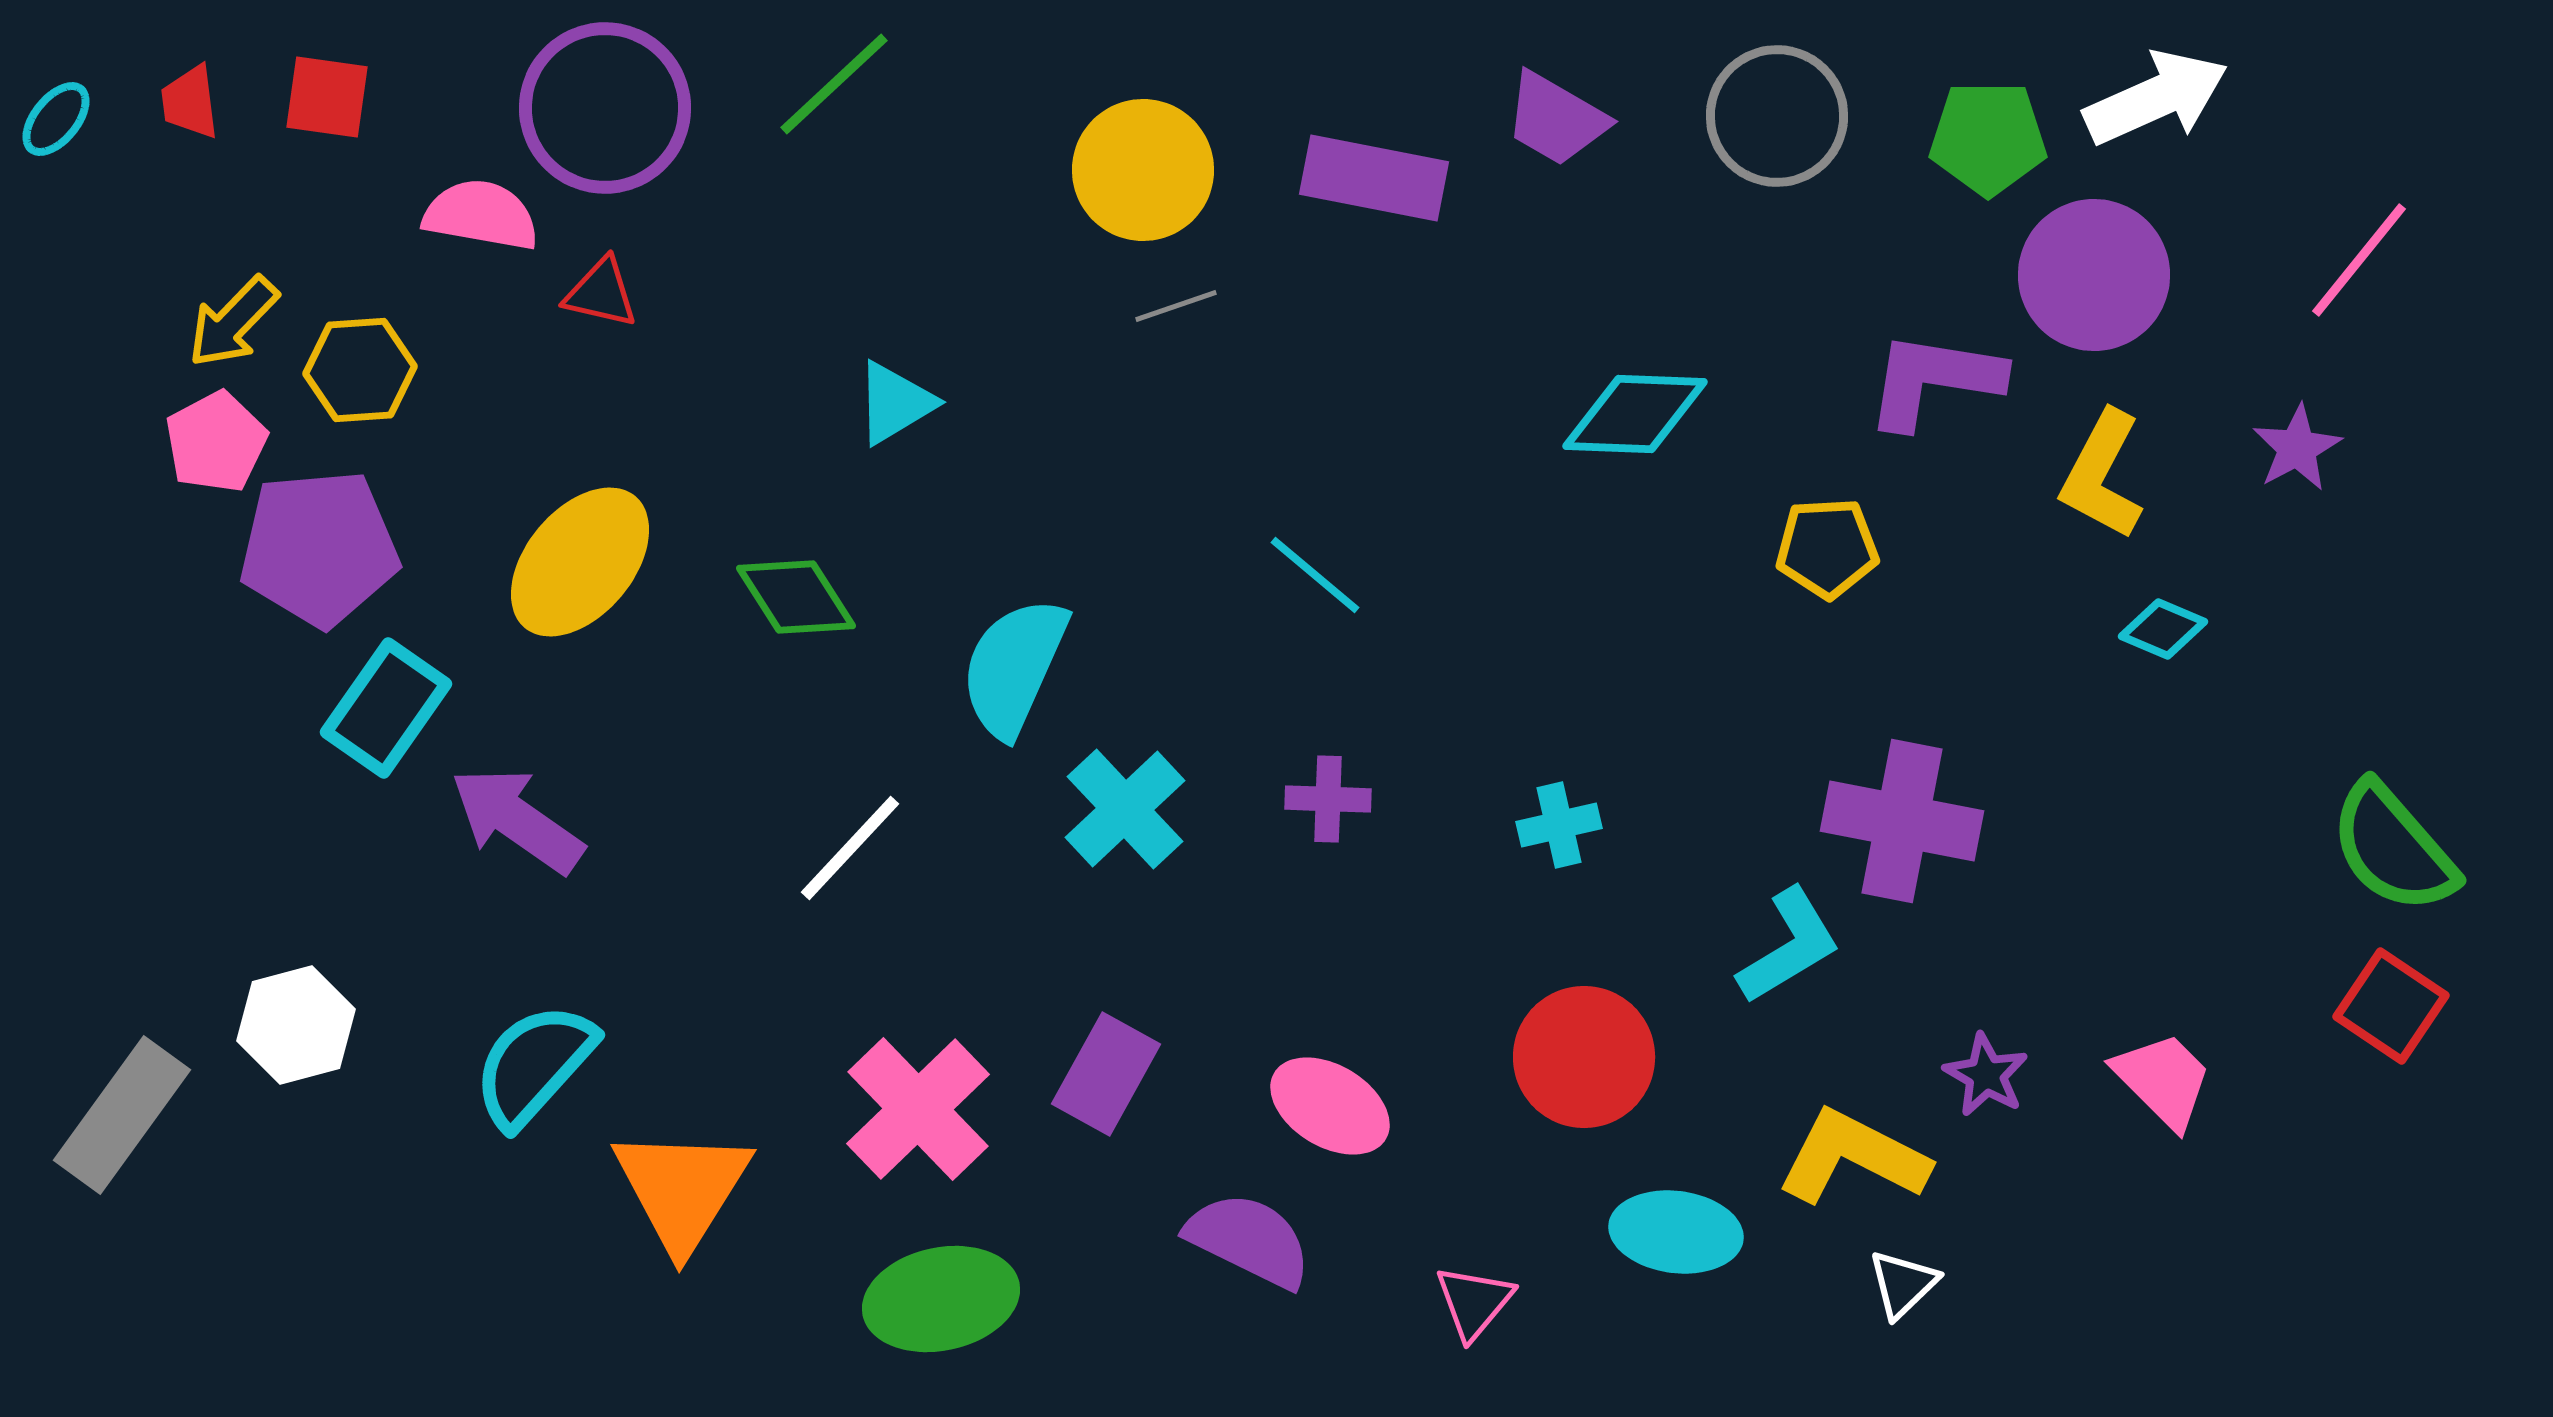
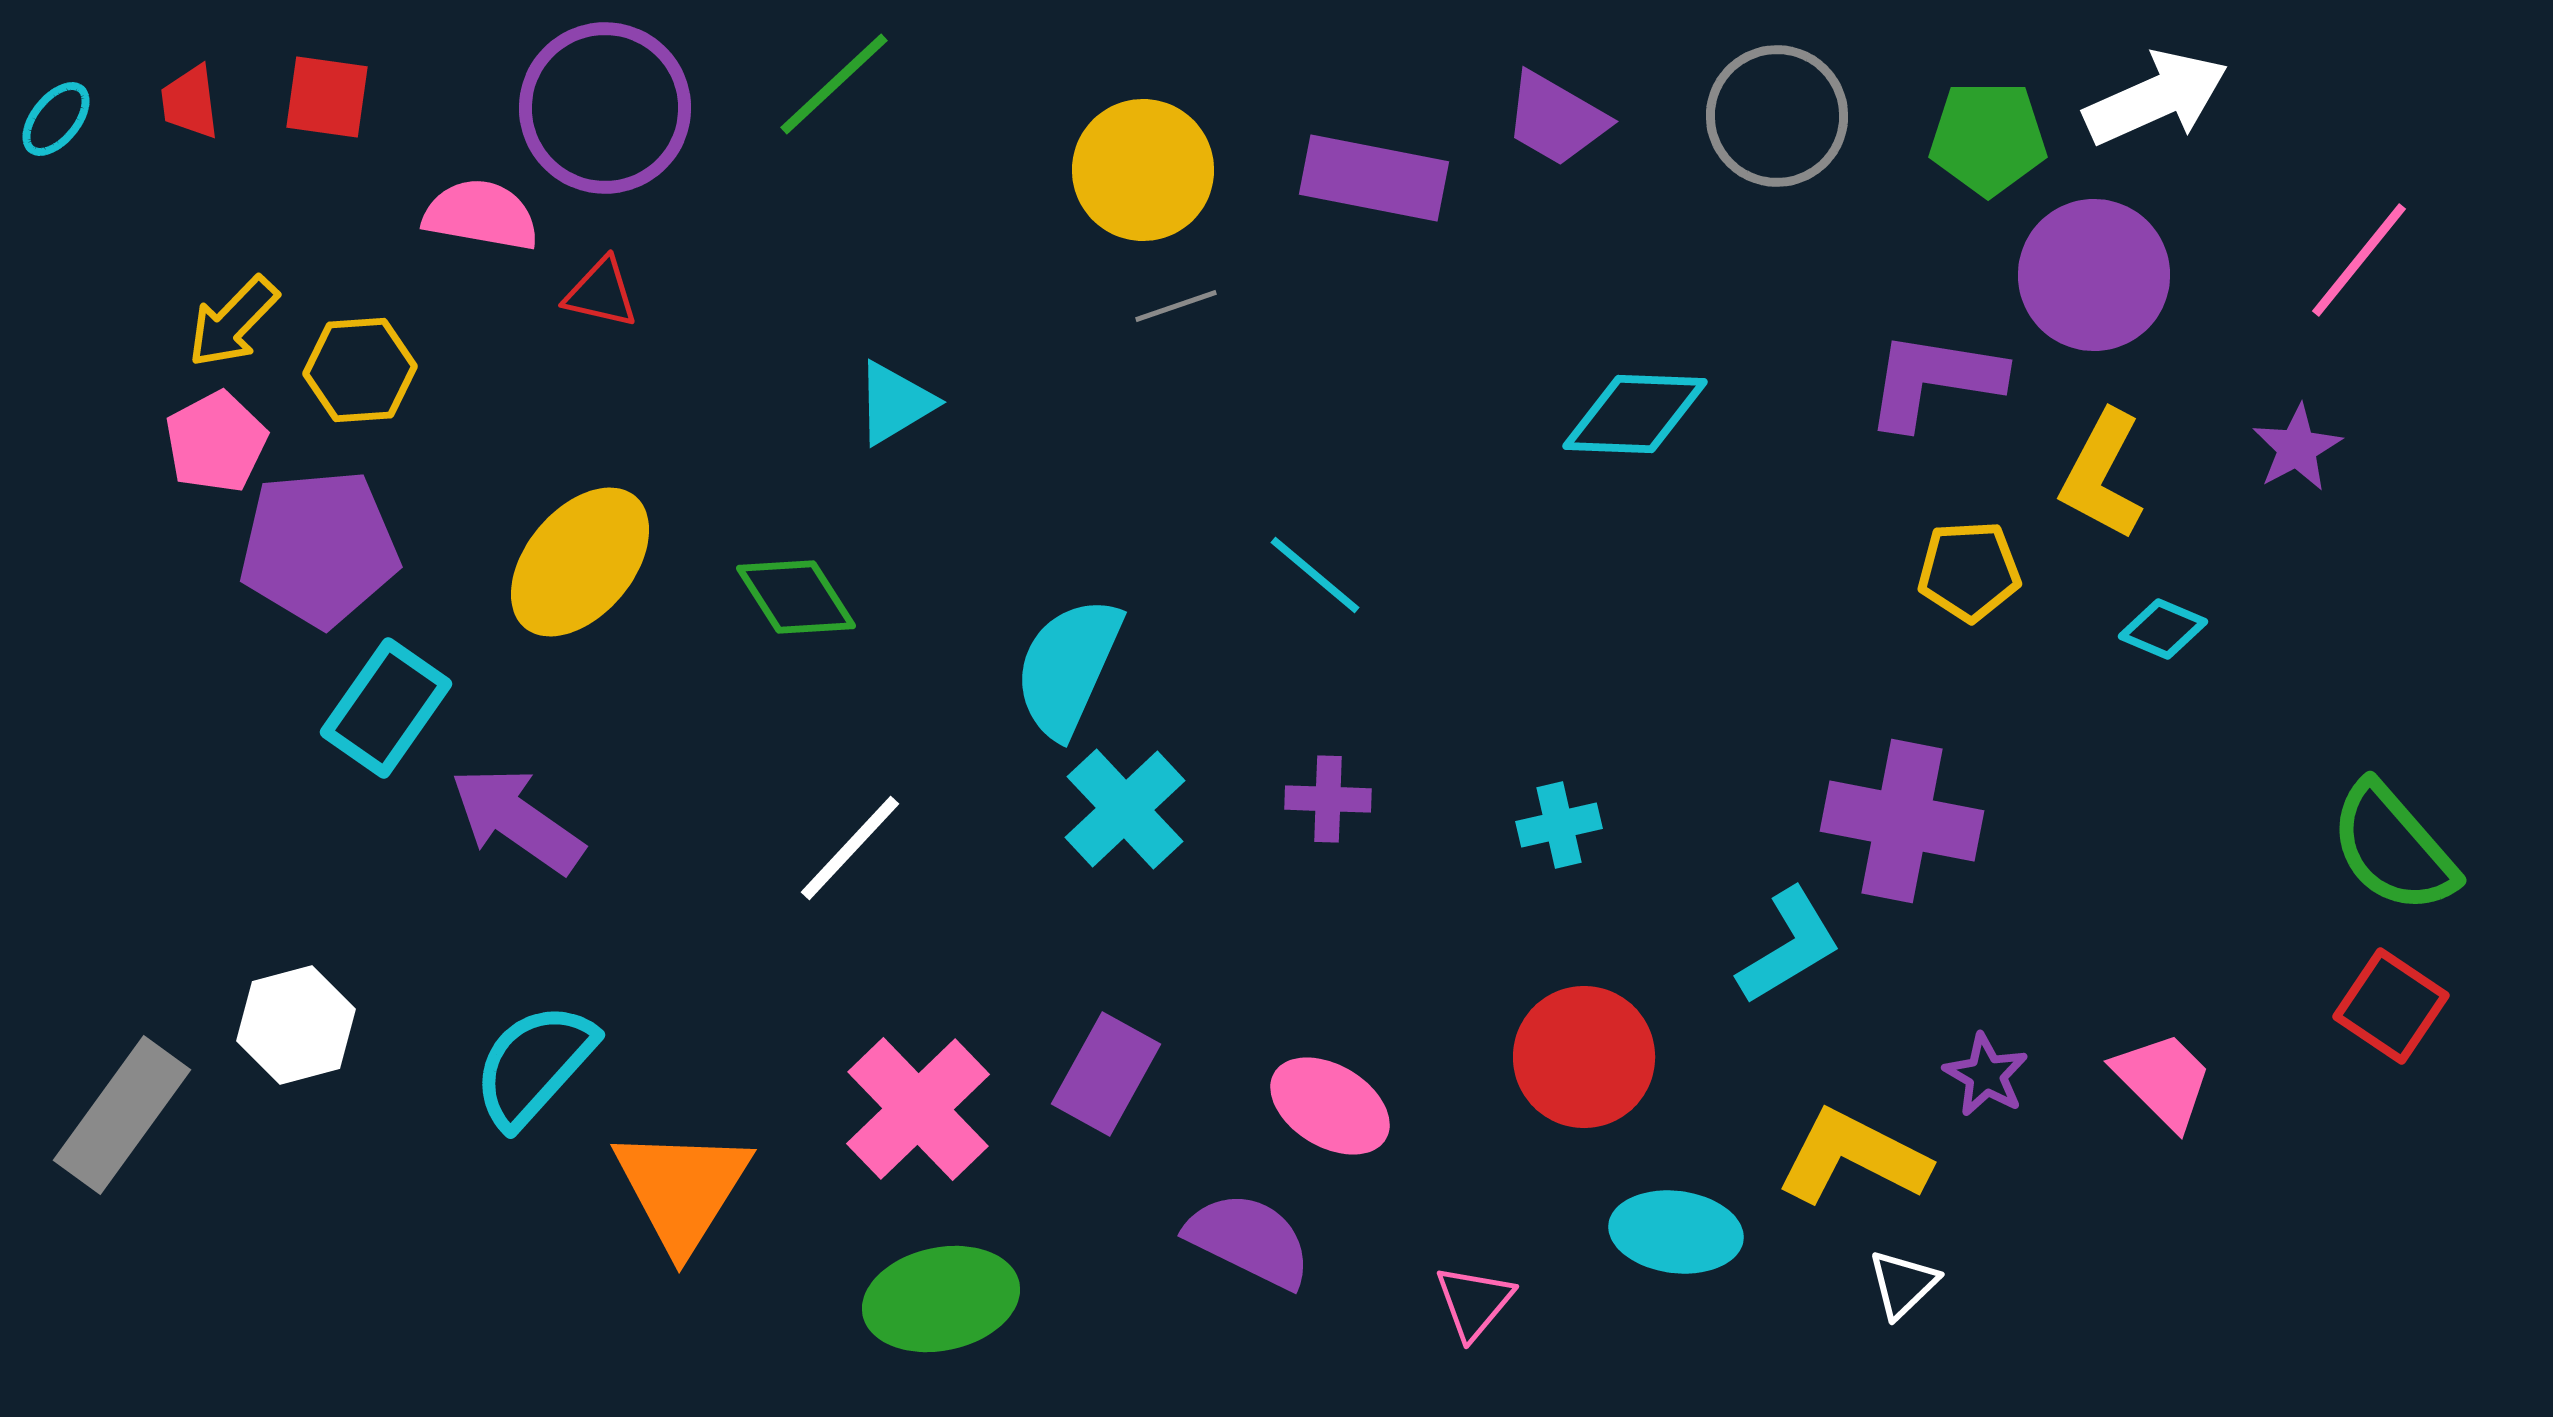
yellow pentagon at (1827, 548): moved 142 px right, 23 px down
cyan semicircle at (1014, 667): moved 54 px right
